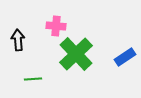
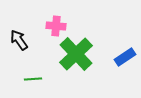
black arrow: moved 1 px right; rotated 30 degrees counterclockwise
